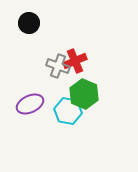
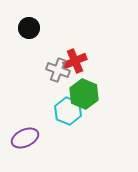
black circle: moved 5 px down
gray cross: moved 4 px down
purple ellipse: moved 5 px left, 34 px down
cyan hexagon: rotated 12 degrees clockwise
